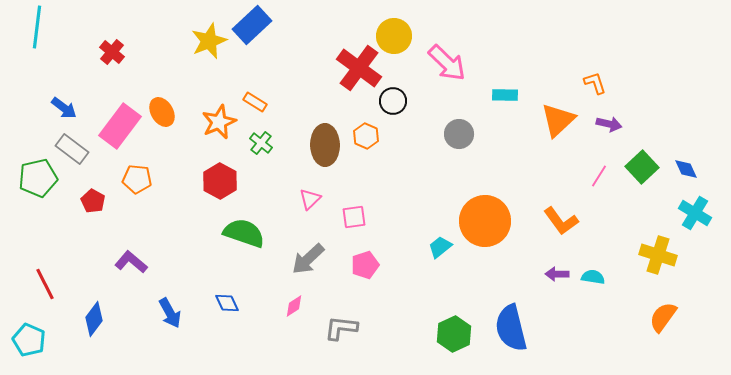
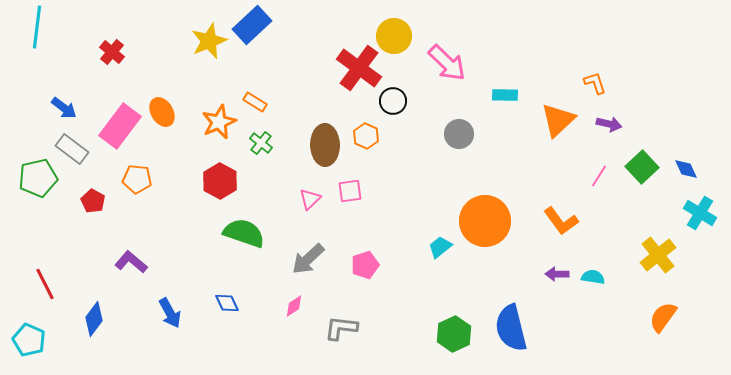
cyan cross at (695, 213): moved 5 px right
pink square at (354, 217): moved 4 px left, 26 px up
yellow cross at (658, 255): rotated 33 degrees clockwise
